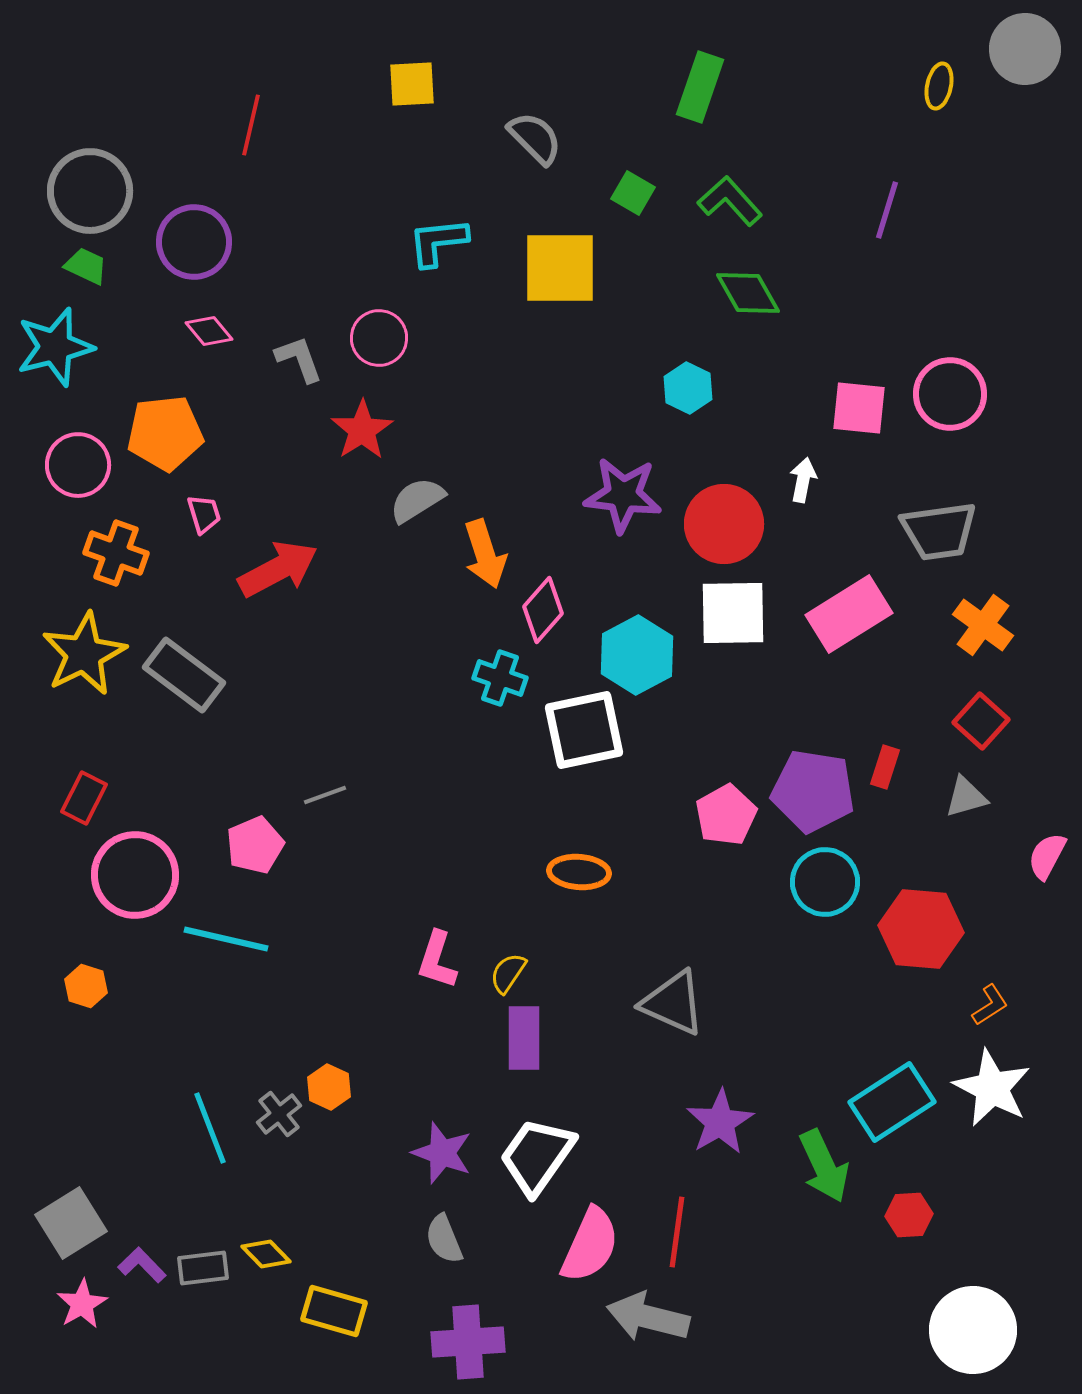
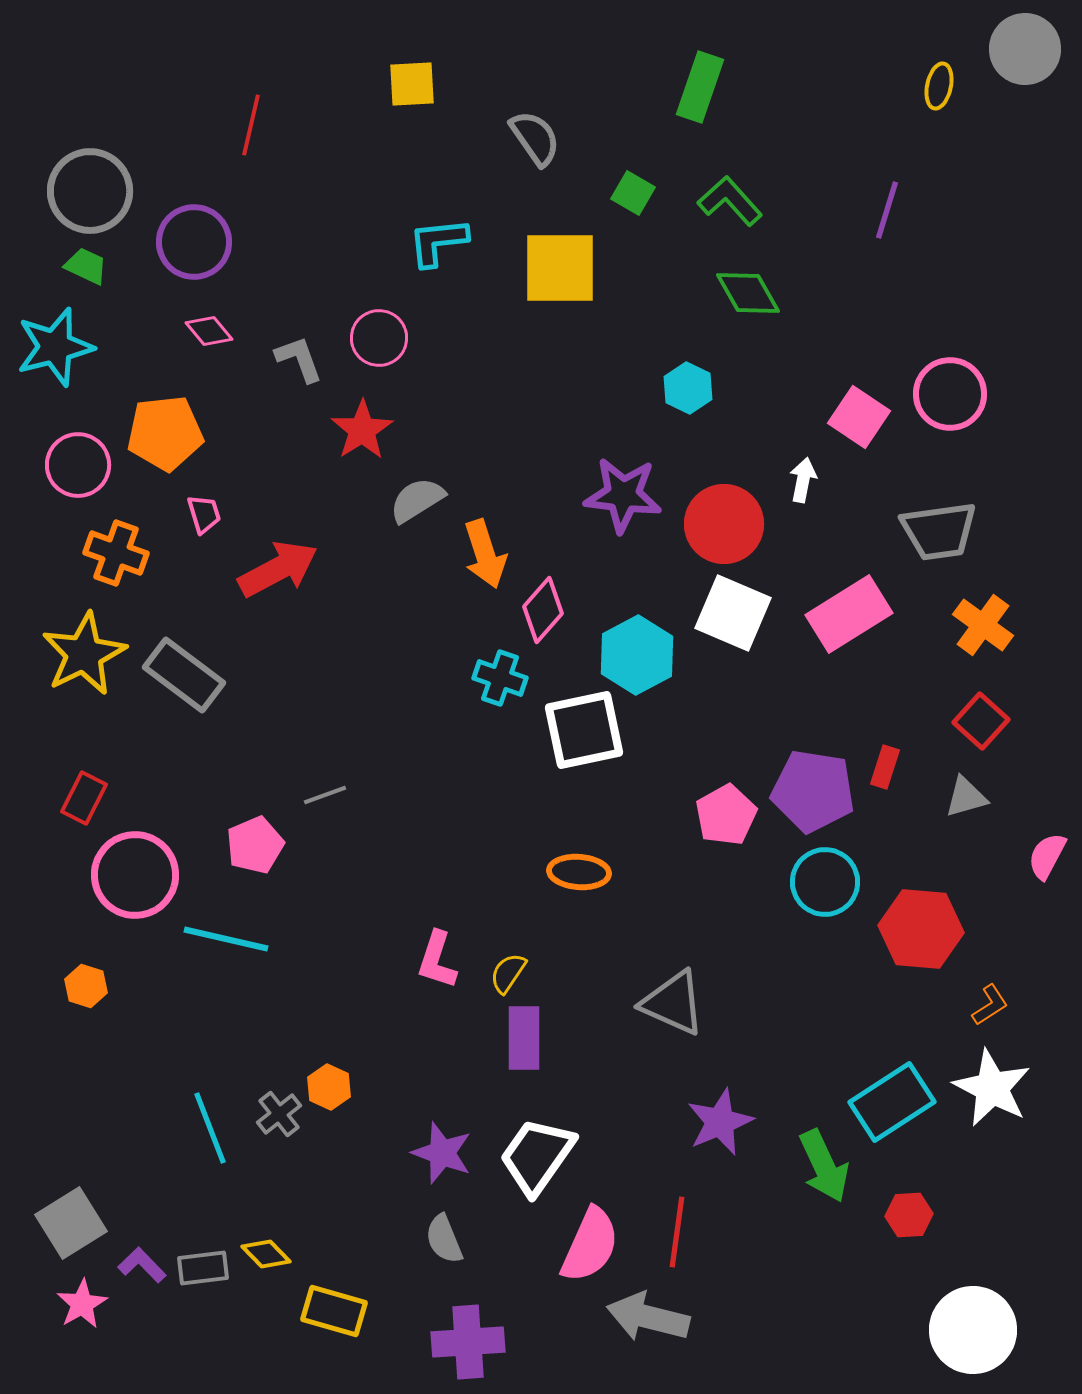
gray semicircle at (535, 138): rotated 10 degrees clockwise
pink square at (859, 408): moved 9 px down; rotated 28 degrees clockwise
white square at (733, 613): rotated 24 degrees clockwise
purple star at (720, 1122): rotated 8 degrees clockwise
